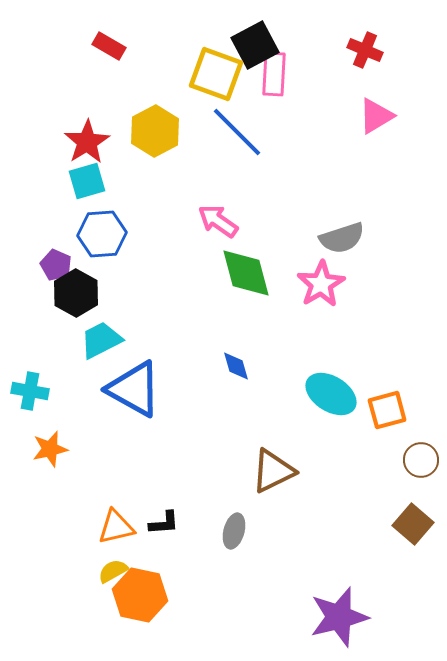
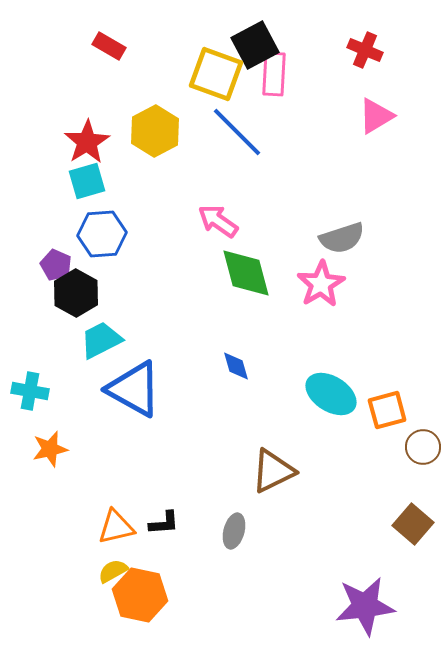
brown circle: moved 2 px right, 13 px up
purple star: moved 26 px right, 11 px up; rotated 8 degrees clockwise
